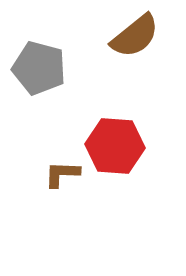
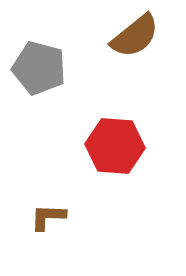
brown L-shape: moved 14 px left, 43 px down
